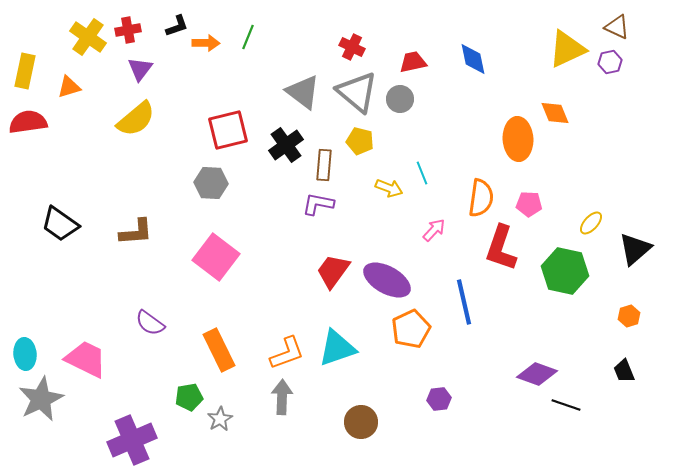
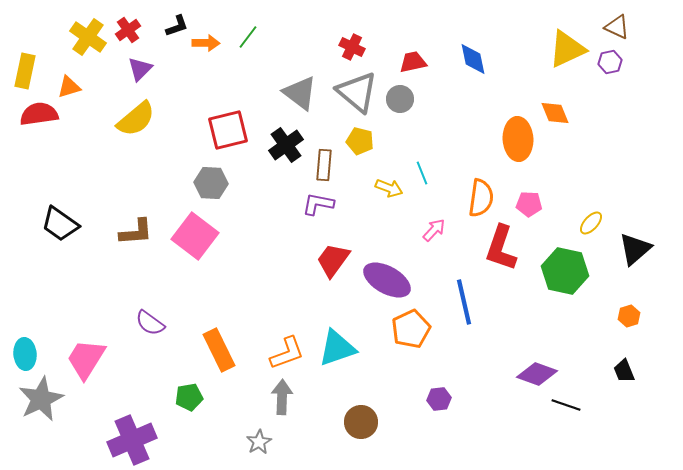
red cross at (128, 30): rotated 25 degrees counterclockwise
green line at (248, 37): rotated 15 degrees clockwise
purple triangle at (140, 69): rotated 8 degrees clockwise
gray triangle at (303, 92): moved 3 px left, 1 px down
red semicircle at (28, 122): moved 11 px right, 8 px up
pink square at (216, 257): moved 21 px left, 21 px up
red trapezoid at (333, 271): moved 11 px up
pink trapezoid at (86, 359): rotated 84 degrees counterclockwise
gray star at (220, 419): moved 39 px right, 23 px down
